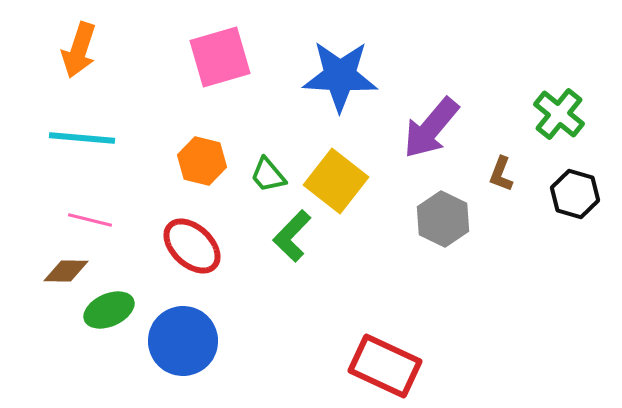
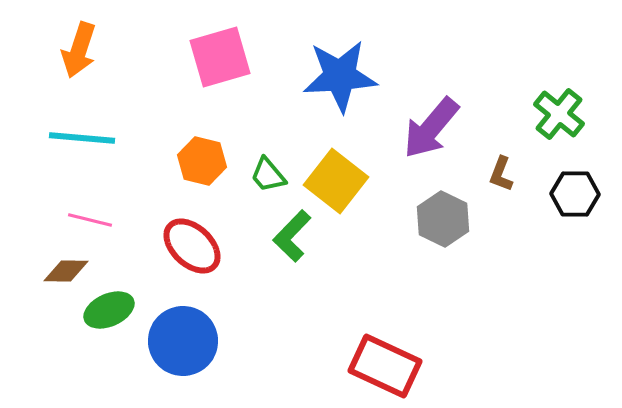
blue star: rotated 6 degrees counterclockwise
black hexagon: rotated 15 degrees counterclockwise
